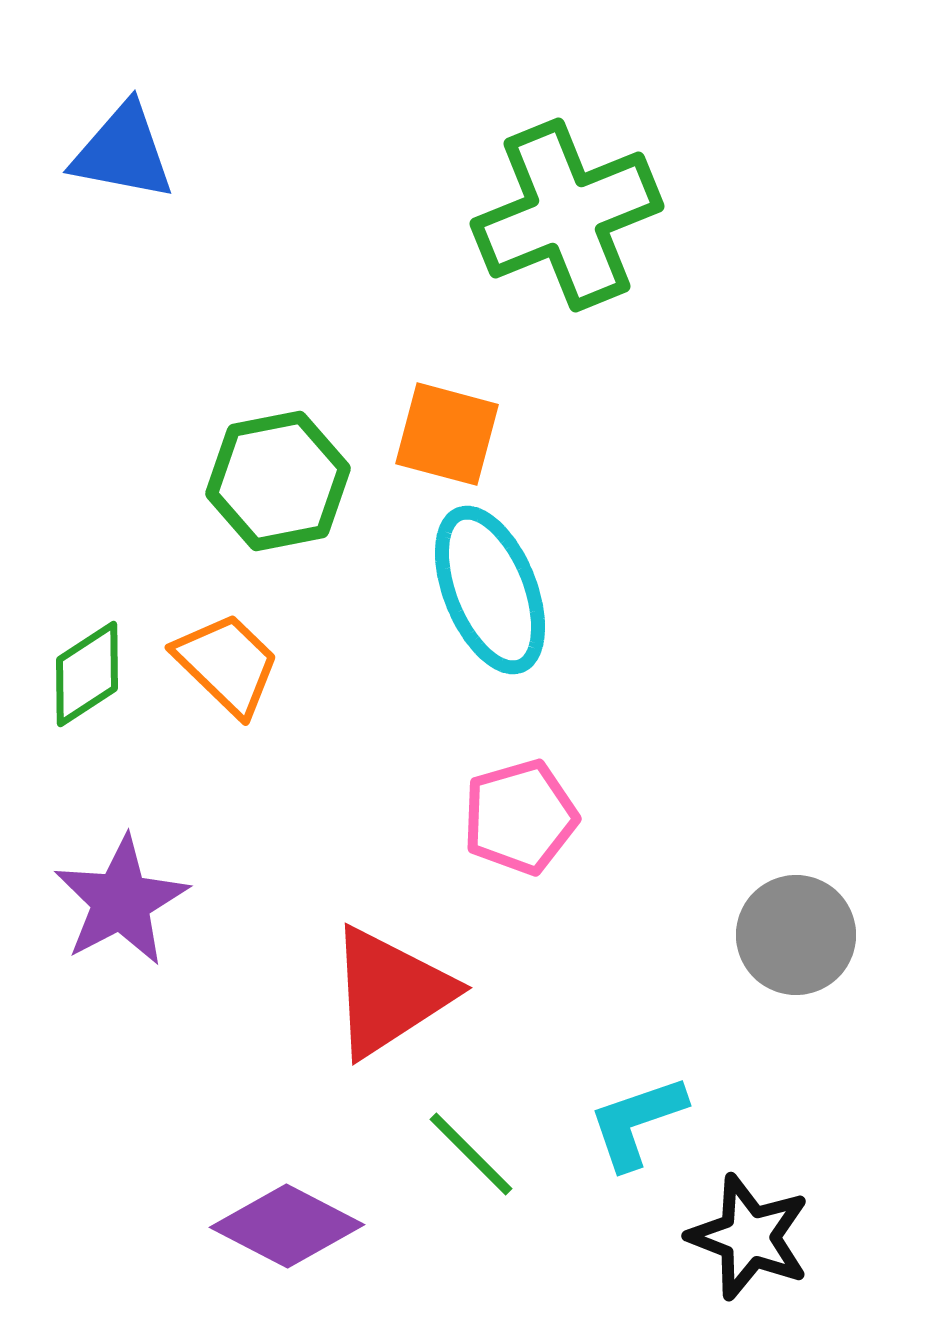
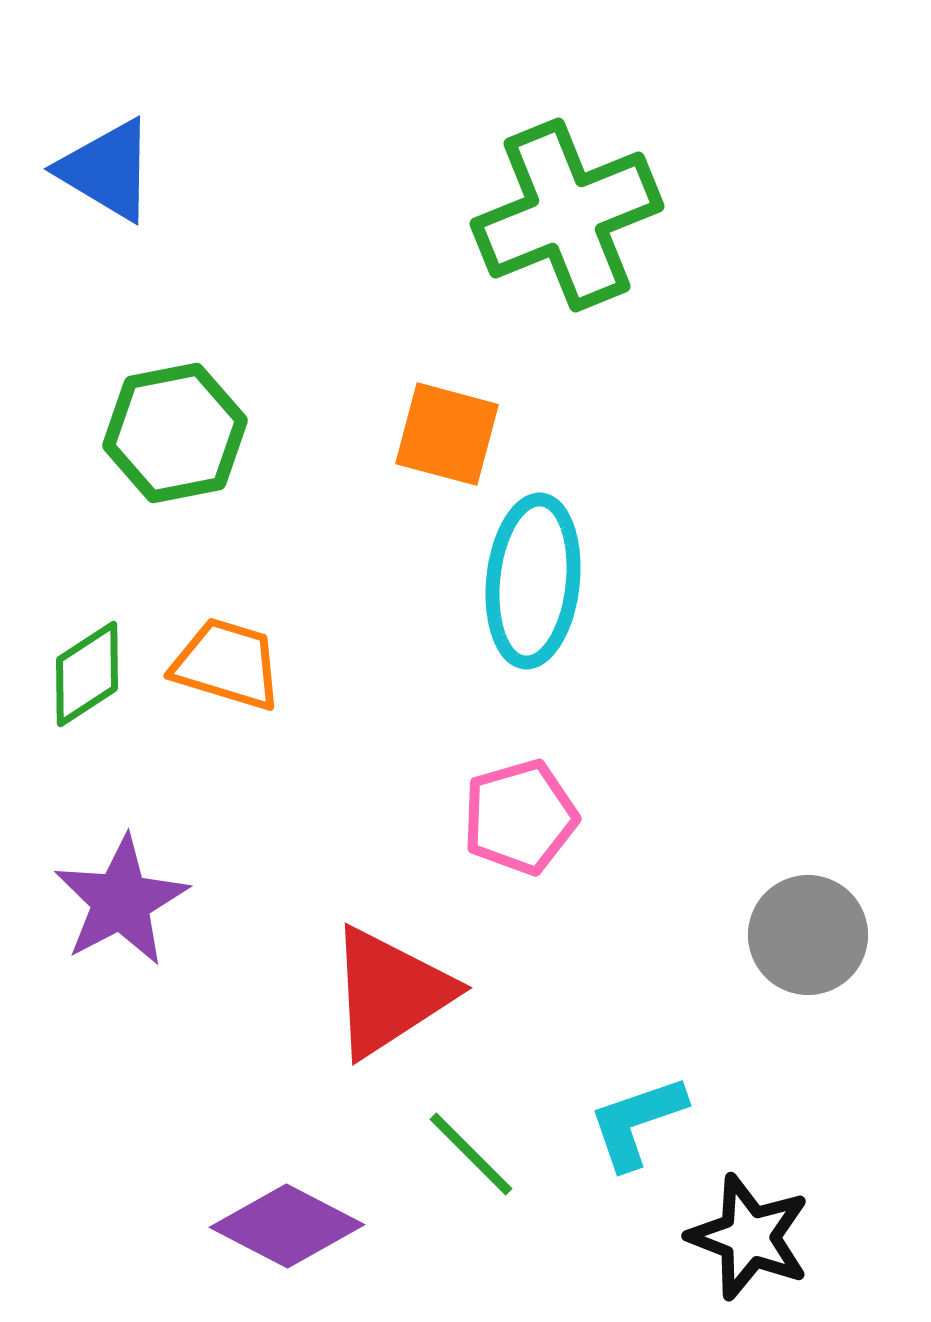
blue triangle: moved 16 px left, 18 px down; rotated 20 degrees clockwise
green hexagon: moved 103 px left, 48 px up
cyan ellipse: moved 43 px right, 9 px up; rotated 28 degrees clockwise
orange trapezoid: rotated 27 degrees counterclockwise
gray circle: moved 12 px right
